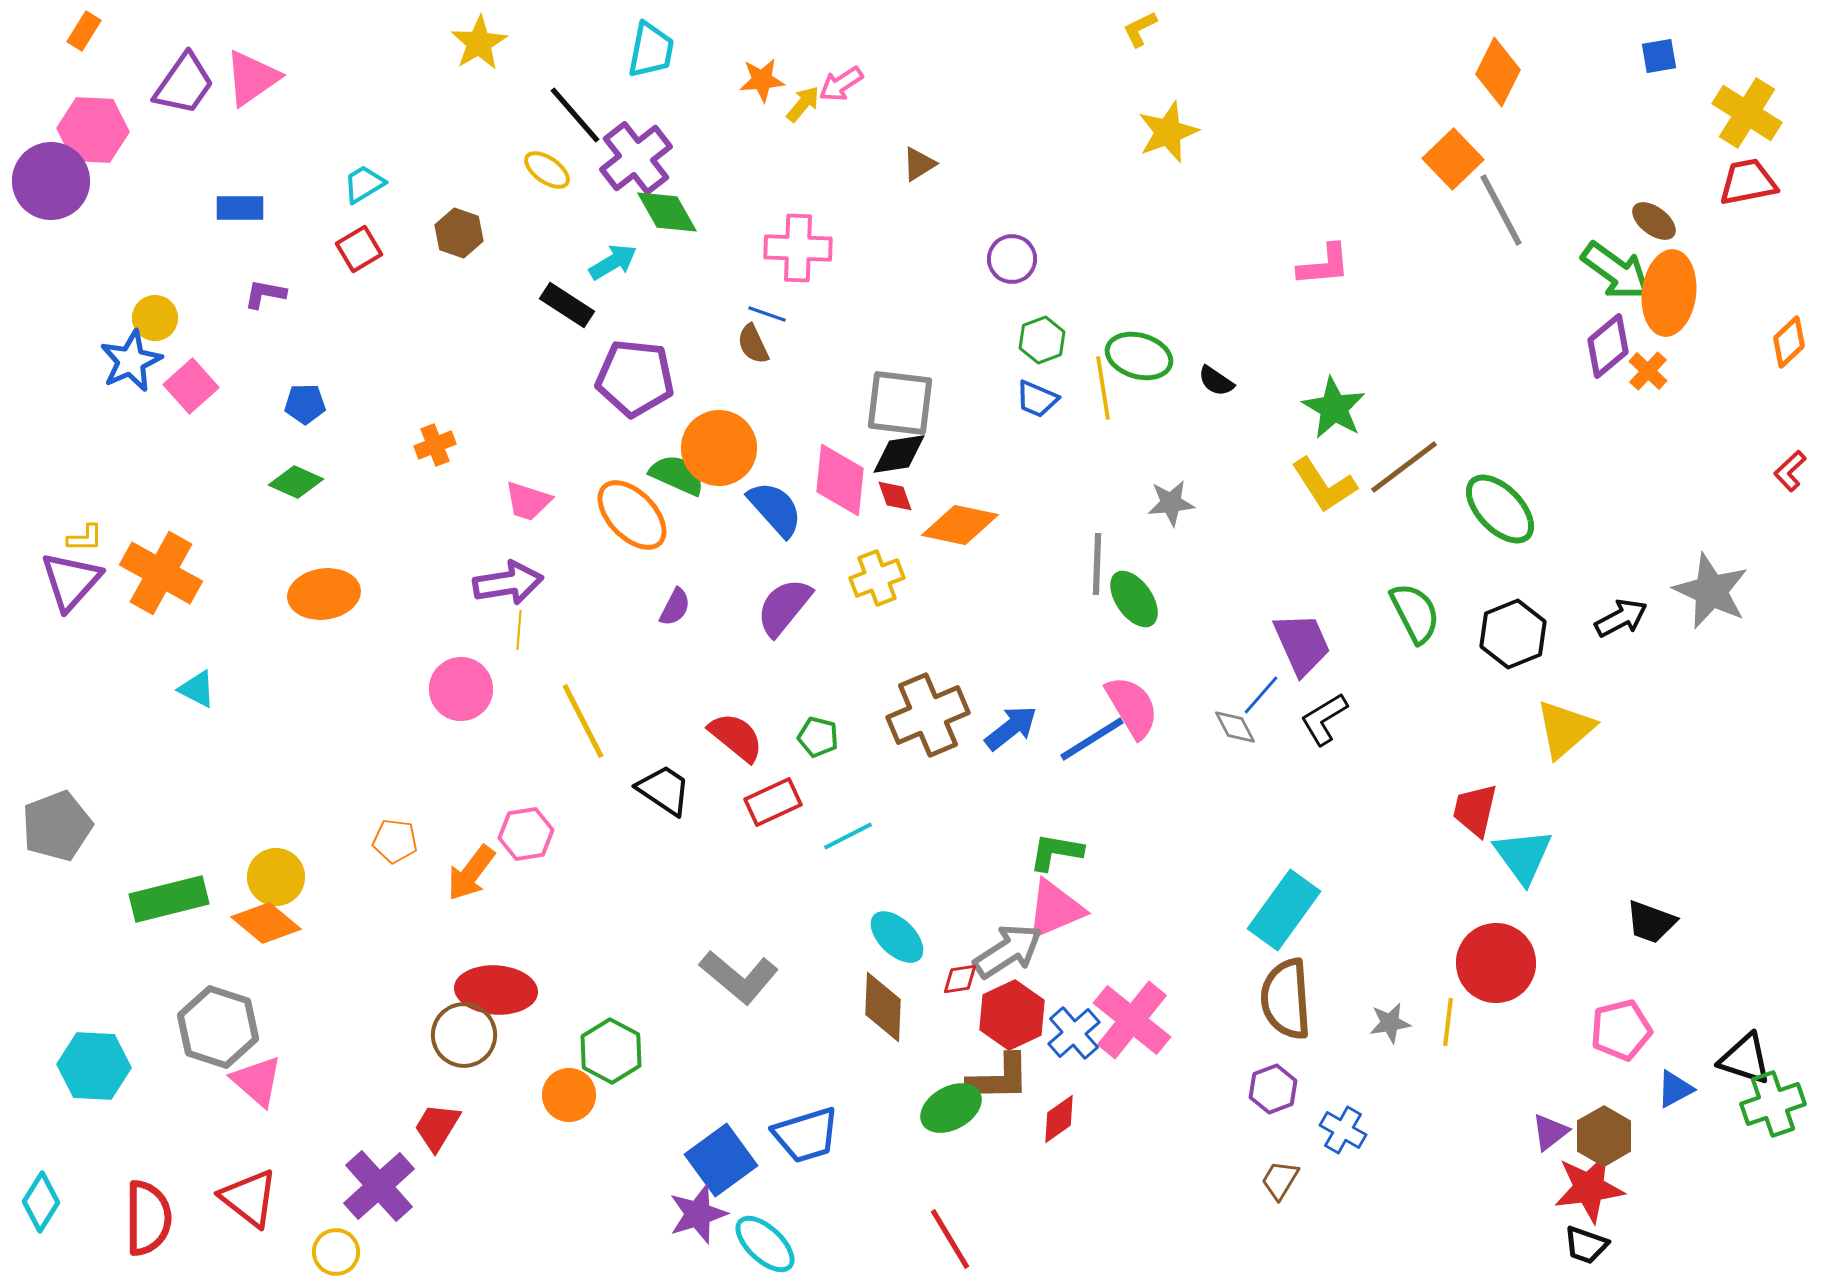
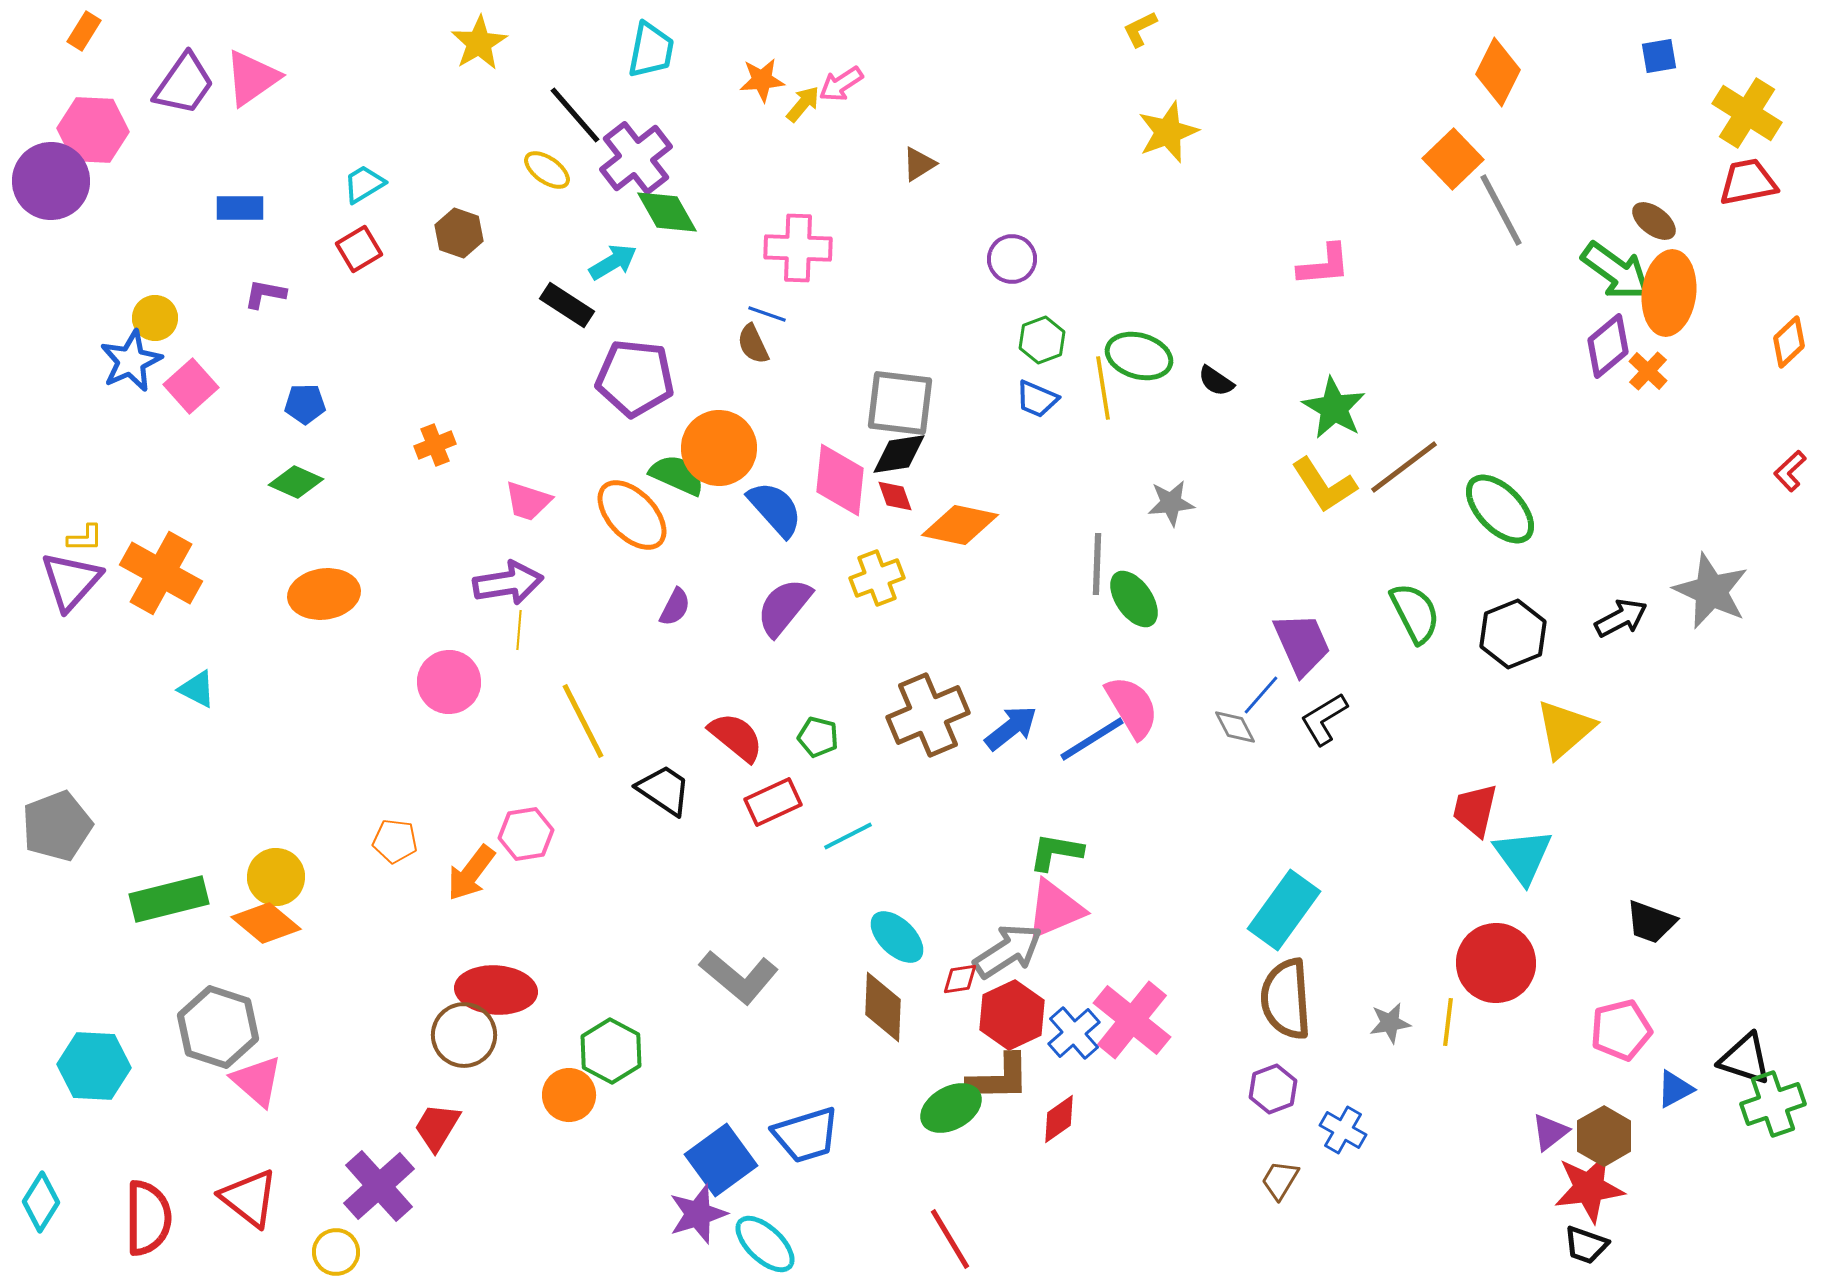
pink circle at (461, 689): moved 12 px left, 7 px up
